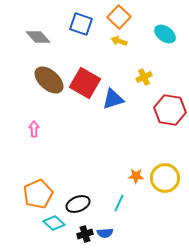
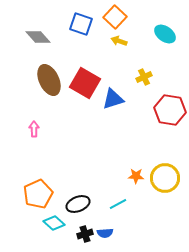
orange square: moved 4 px left
brown ellipse: rotated 24 degrees clockwise
cyan line: moved 1 px left, 1 px down; rotated 36 degrees clockwise
